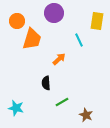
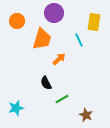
yellow rectangle: moved 3 px left, 1 px down
orange trapezoid: moved 10 px right
black semicircle: rotated 24 degrees counterclockwise
green line: moved 3 px up
cyan star: rotated 28 degrees counterclockwise
